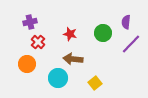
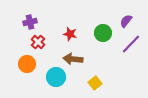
purple semicircle: moved 1 px up; rotated 32 degrees clockwise
cyan circle: moved 2 px left, 1 px up
